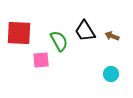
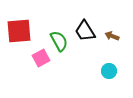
red square: moved 2 px up; rotated 8 degrees counterclockwise
pink square: moved 2 px up; rotated 24 degrees counterclockwise
cyan circle: moved 2 px left, 3 px up
